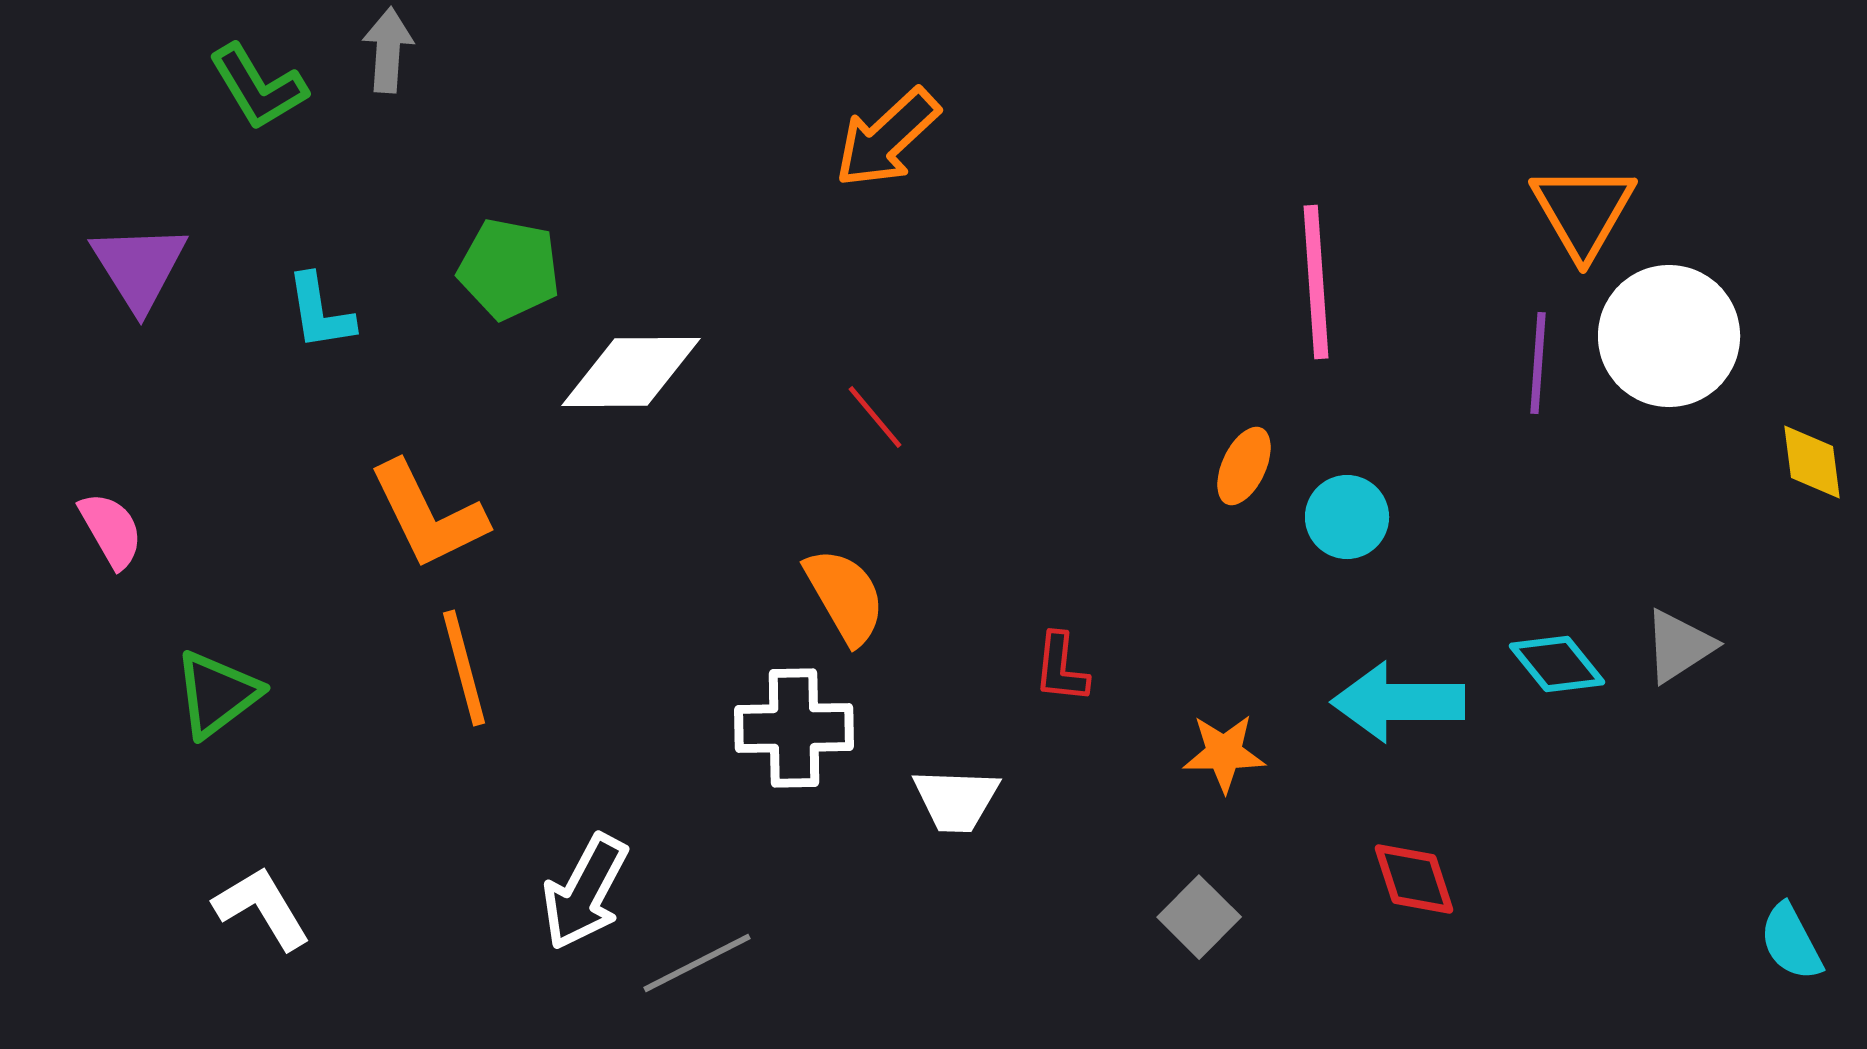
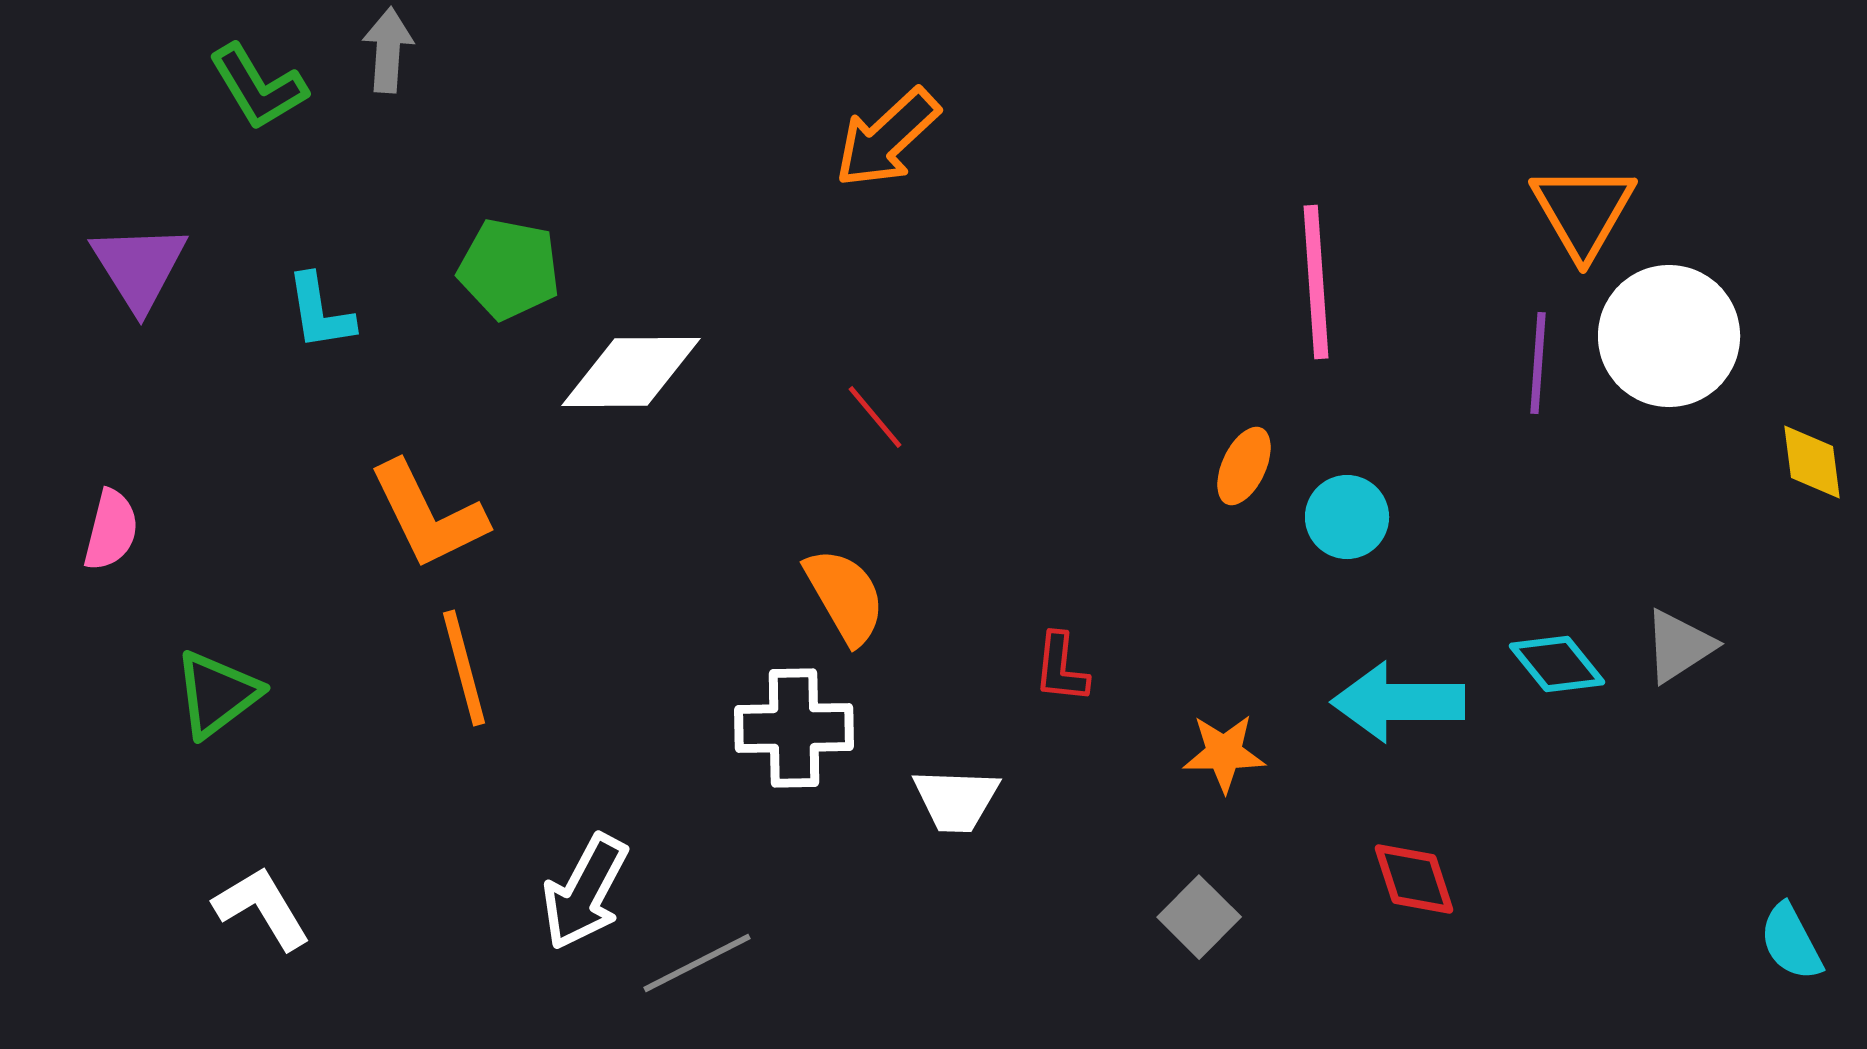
pink semicircle: rotated 44 degrees clockwise
